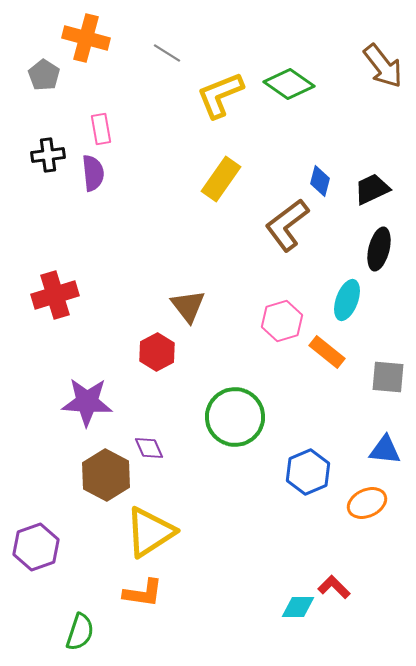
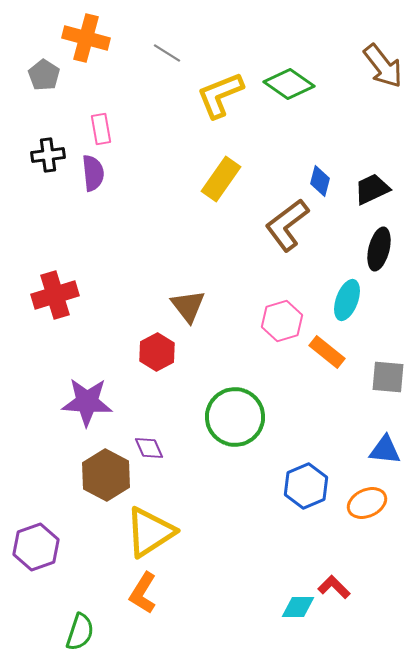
blue hexagon: moved 2 px left, 14 px down
orange L-shape: rotated 114 degrees clockwise
